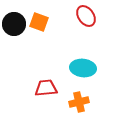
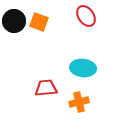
black circle: moved 3 px up
